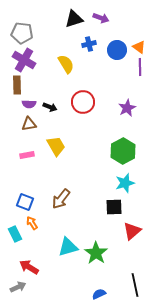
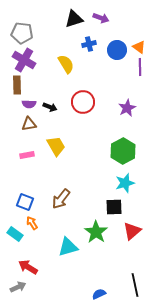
cyan rectangle: rotated 28 degrees counterclockwise
green star: moved 21 px up
red arrow: moved 1 px left
